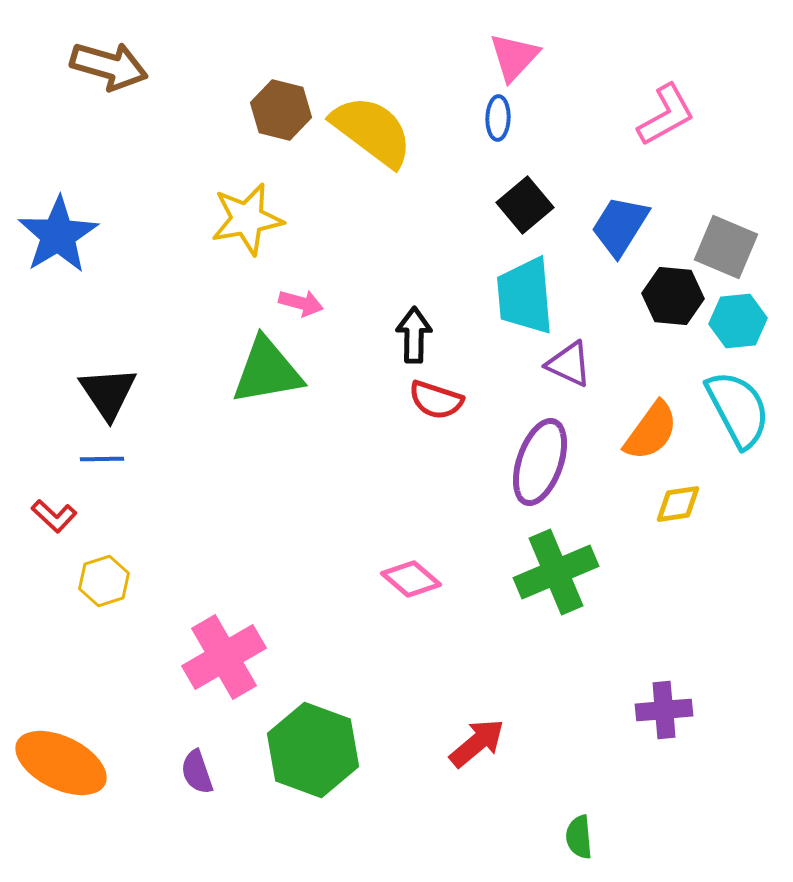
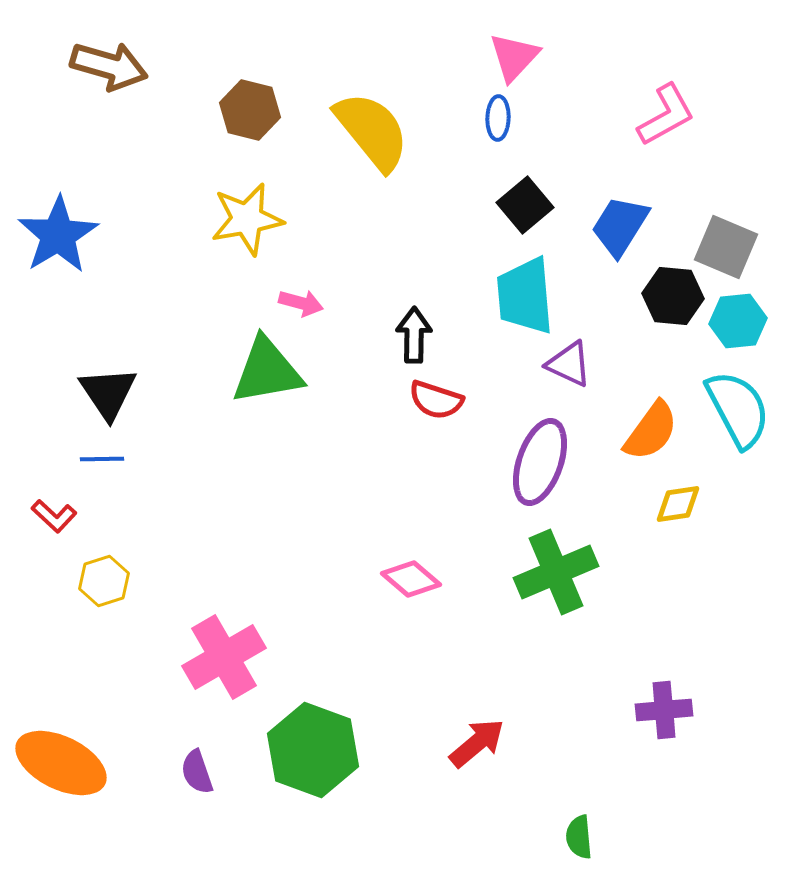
brown hexagon: moved 31 px left
yellow semicircle: rotated 14 degrees clockwise
